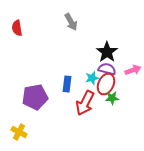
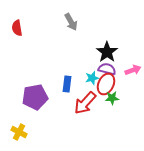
red arrow: rotated 15 degrees clockwise
